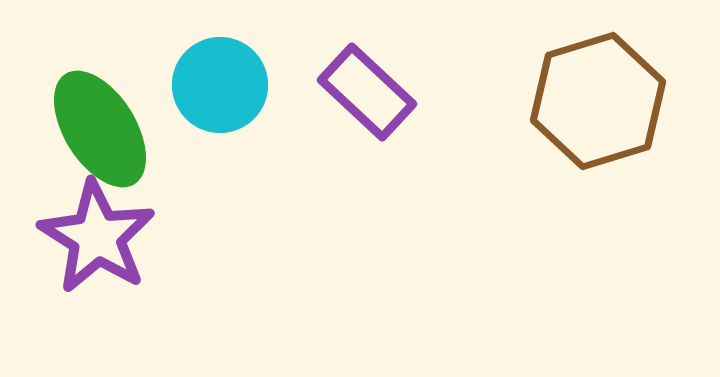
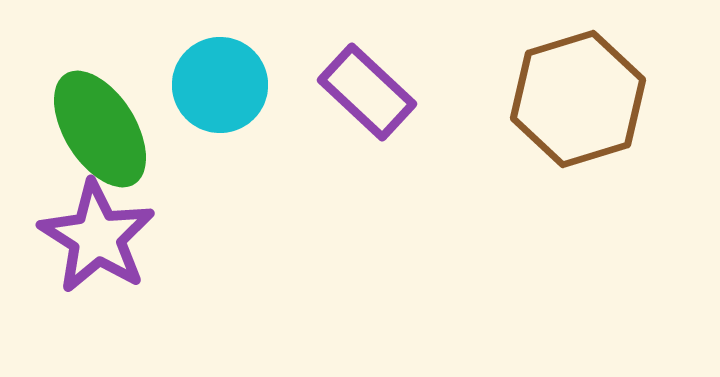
brown hexagon: moved 20 px left, 2 px up
